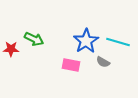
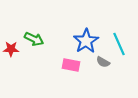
cyan line: moved 1 px right, 2 px down; rotated 50 degrees clockwise
